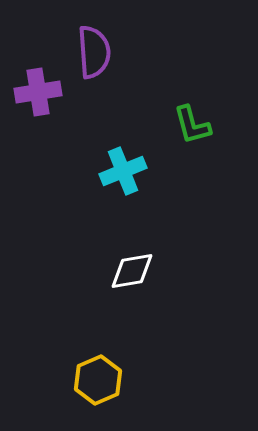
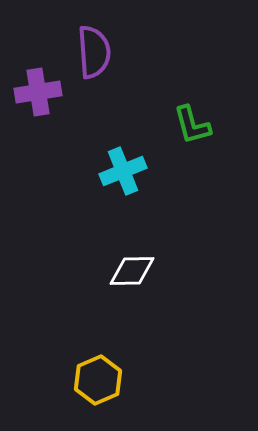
white diamond: rotated 9 degrees clockwise
